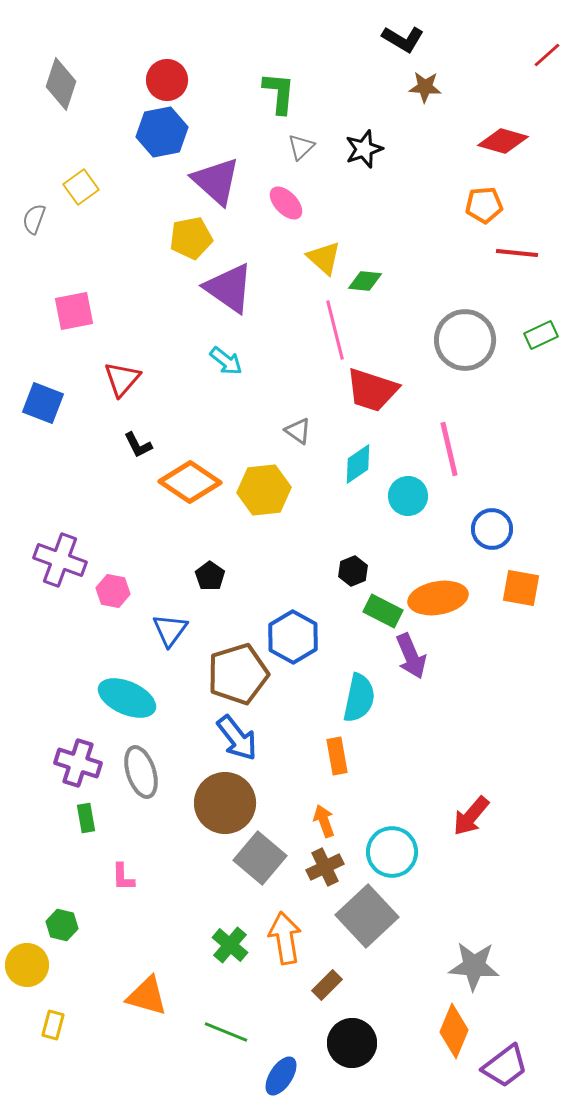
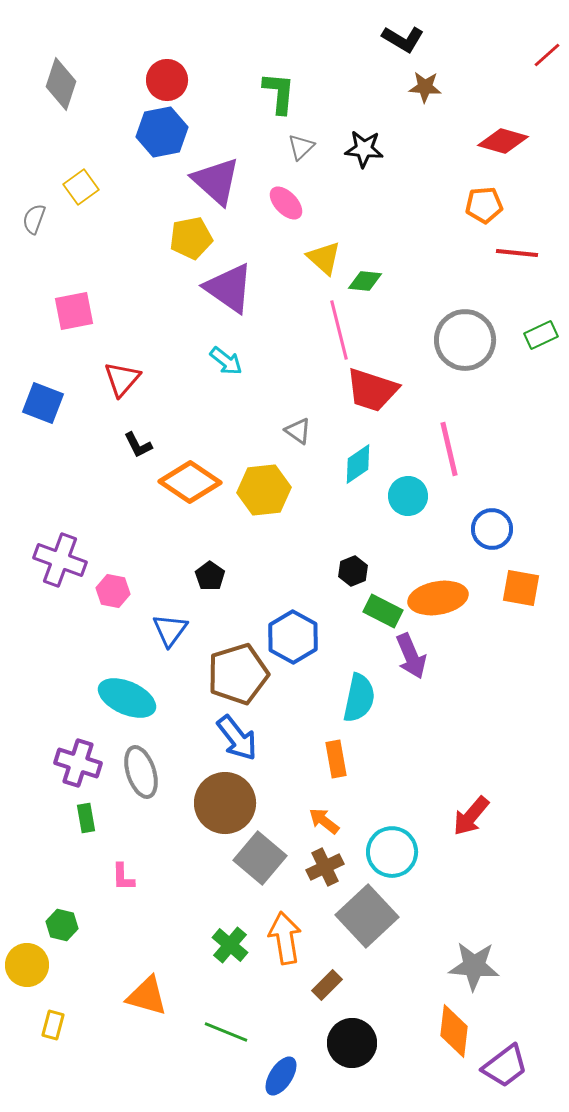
black star at (364, 149): rotated 24 degrees clockwise
pink line at (335, 330): moved 4 px right
orange rectangle at (337, 756): moved 1 px left, 3 px down
orange arrow at (324, 821): rotated 32 degrees counterclockwise
orange diamond at (454, 1031): rotated 16 degrees counterclockwise
